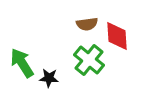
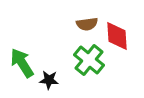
black star: moved 2 px down
